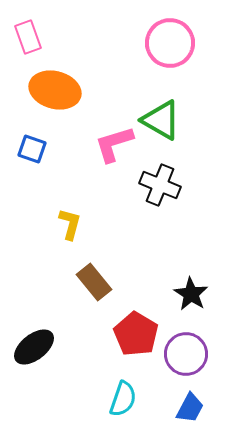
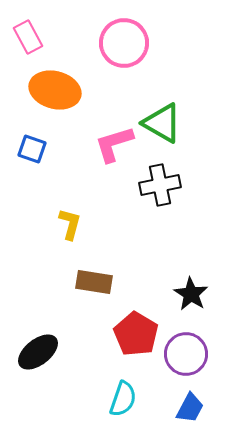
pink rectangle: rotated 8 degrees counterclockwise
pink circle: moved 46 px left
green triangle: moved 1 px right, 3 px down
black cross: rotated 33 degrees counterclockwise
brown rectangle: rotated 42 degrees counterclockwise
black ellipse: moved 4 px right, 5 px down
